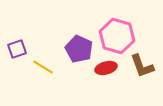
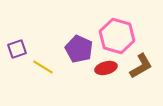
brown L-shape: moved 1 px left; rotated 100 degrees counterclockwise
